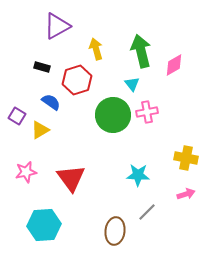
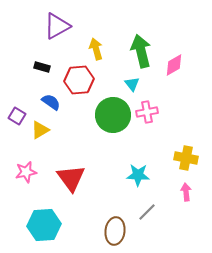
red hexagon: moved 2 px right; rotated 12 degrees clockwise
pink arrow: moved 2 px up; rotated 78 degrees counterclockwise
